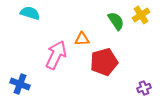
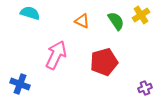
orange triangle: moved 18 px up; rotated 28 degrees clockwise
purple cross: moved 1 px right
